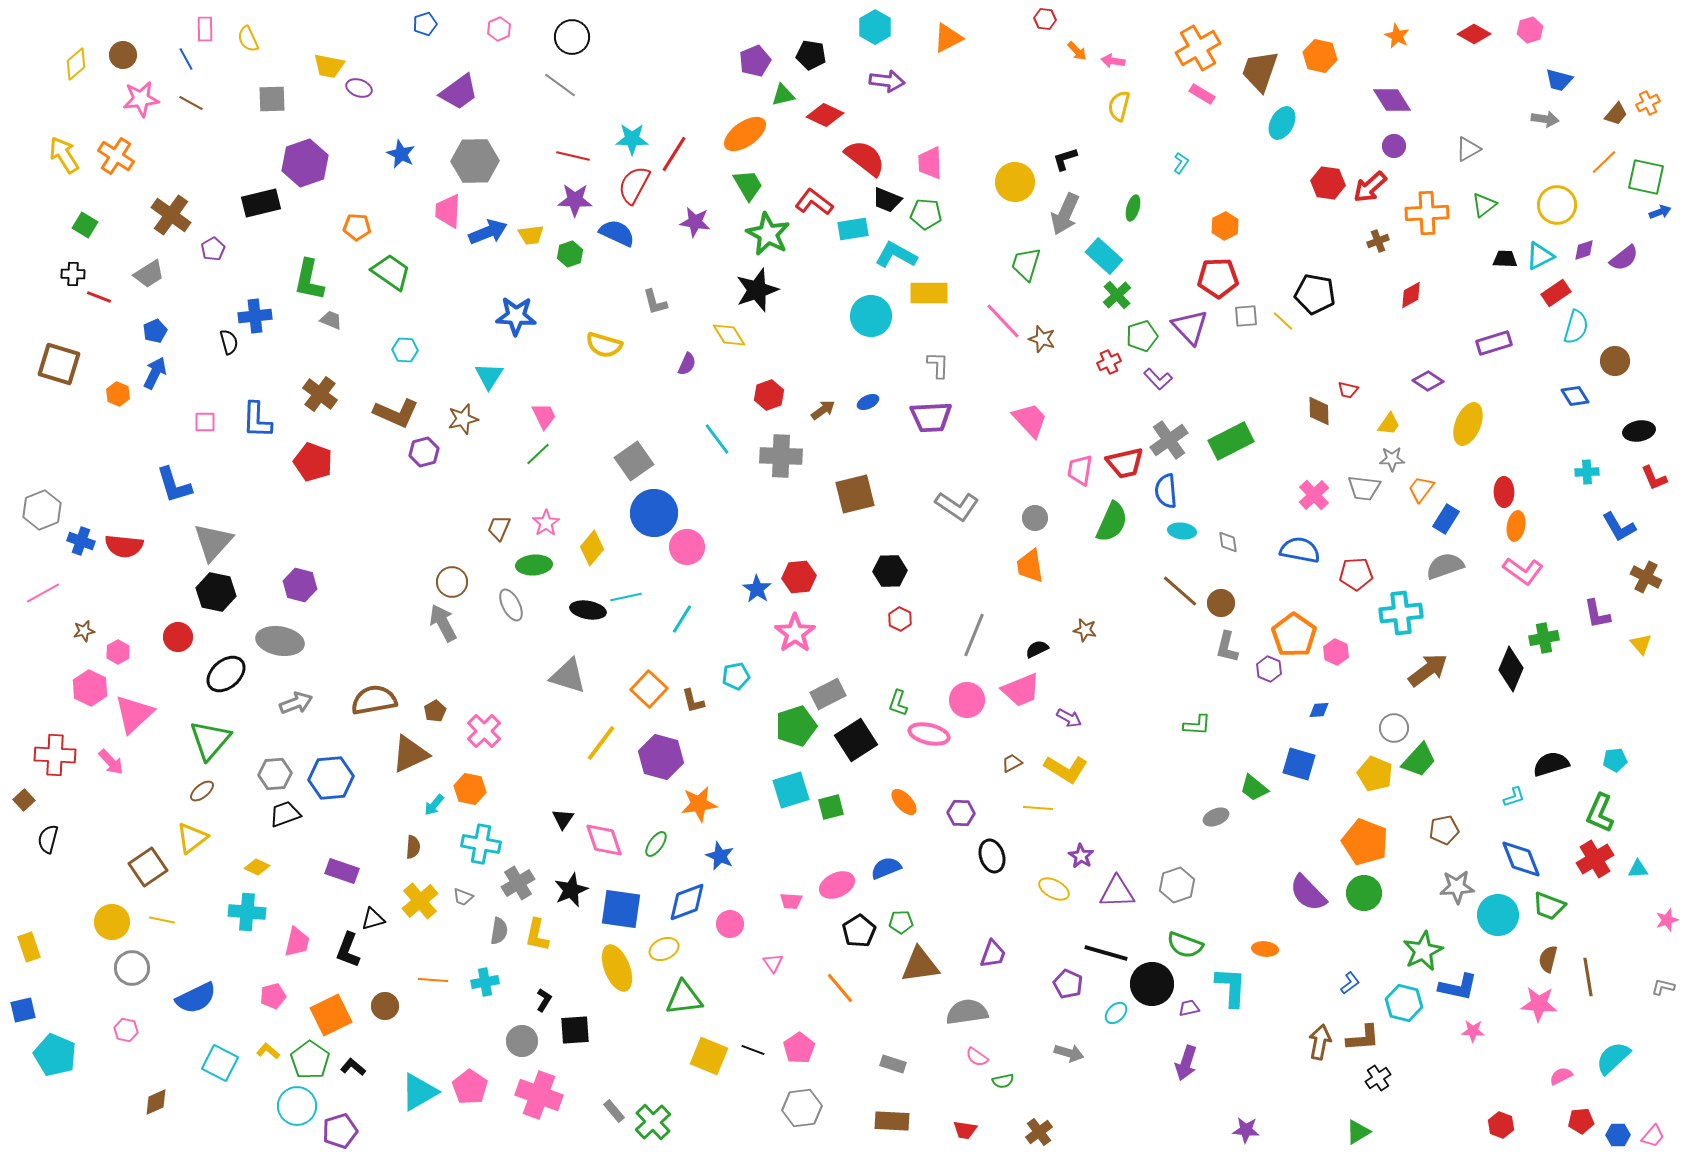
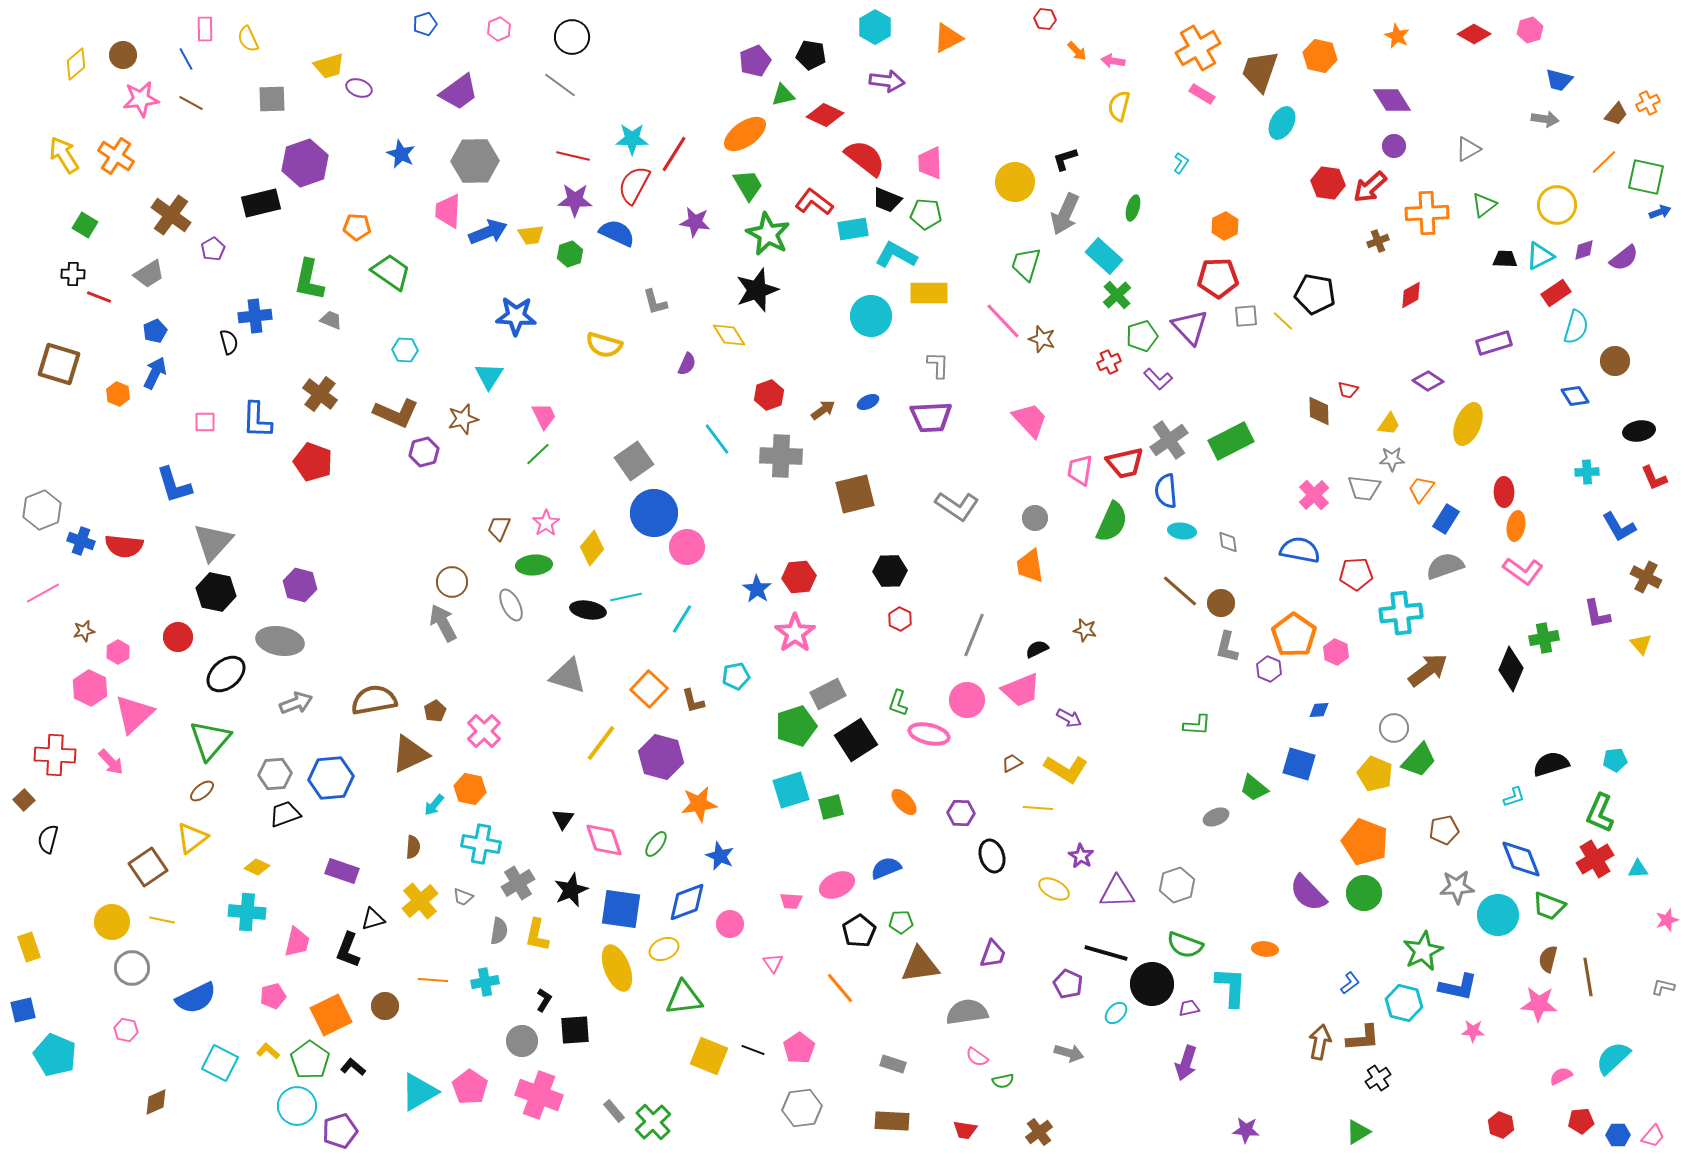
yellow trapezoid at (329, 66): rotated 28 degrees counterclockwise
